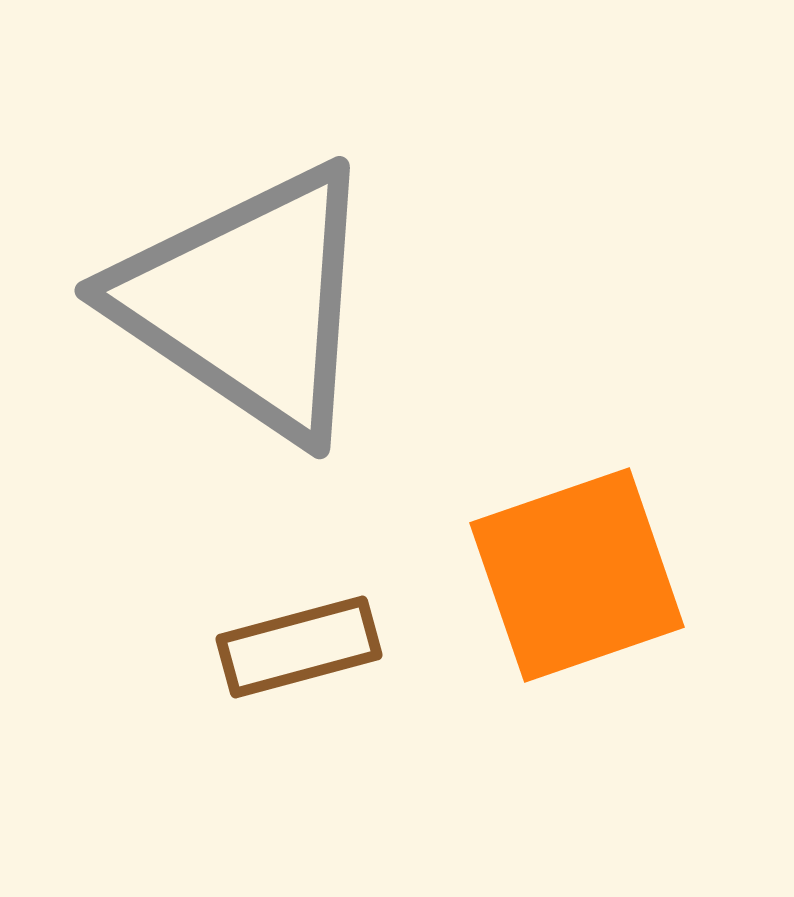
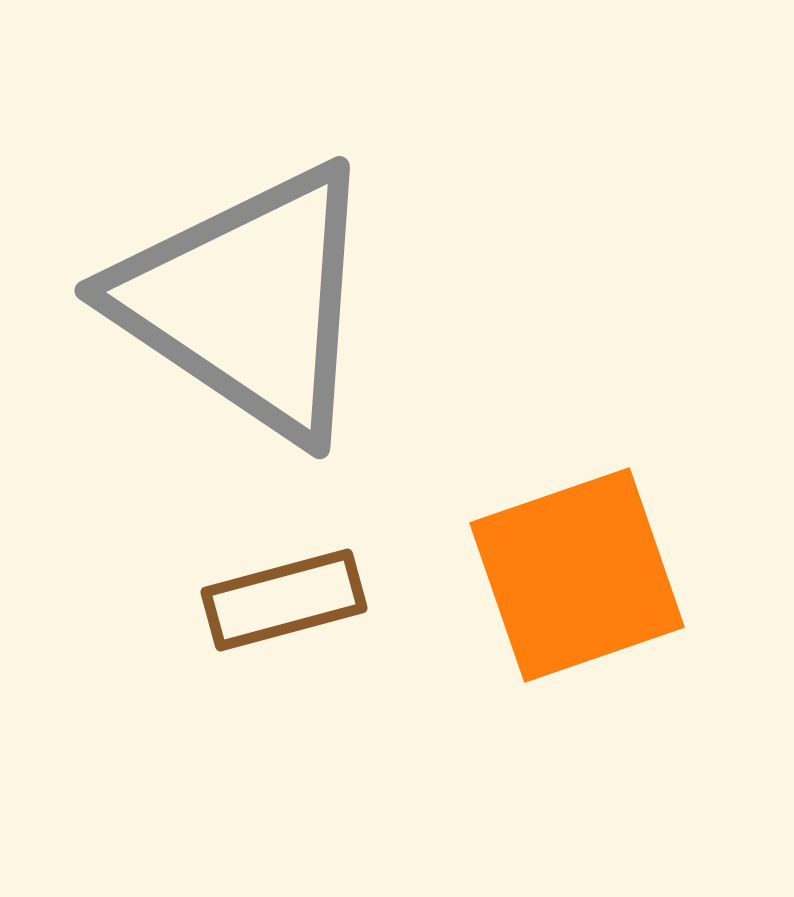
brown rectangle: moved 15 px left, 47 px up
